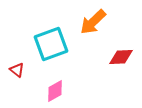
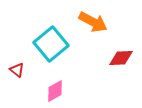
orange arrow: rotated 108 degrees counterclockwise
cyan square: rotated 20 degrees counterclockwise
red diamond: moved 1 px down
